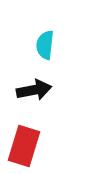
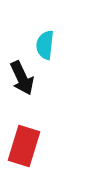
black arrow: moved 12 px left, 12 px up; rotated 76 degrees clockwise
